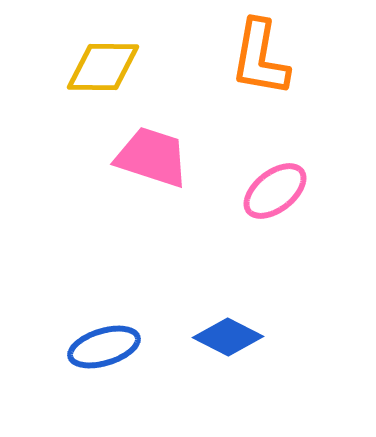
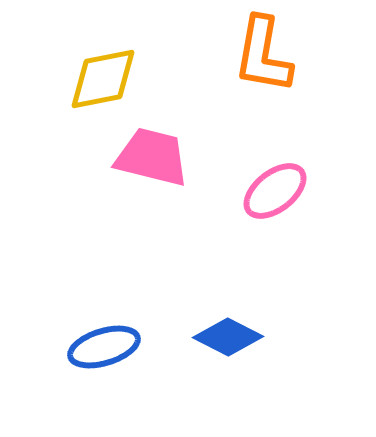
orange L-shape: moved 3 px right, 3 px up
yellow diamond: moved 12 px down; rotated 12 degrees counterclockwise
pink trapezoid: rotated 4 degrees counterclockwise
